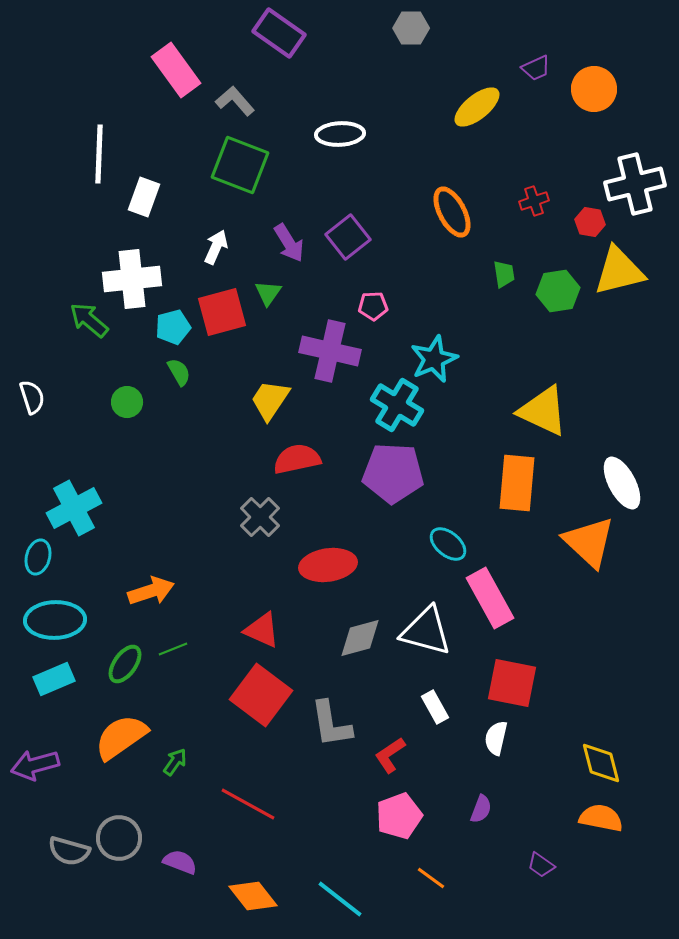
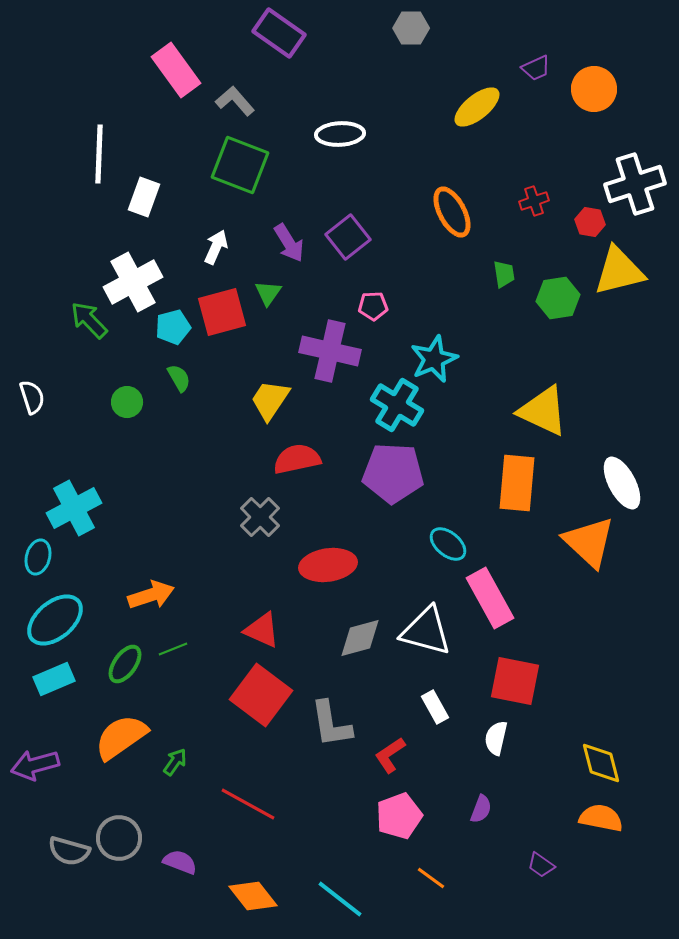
white cross at (635, 184): rotated 4 degrees counterclockwise
white cross at (132, 279): moved 1 px right, 3 px down; rotated 22 degrees counterclockwise
green hexagon at (558, 291): moved 7 px down
green arrow at (89, 320): rotated 6 degrees clockwise
green semicircle at (179, 372): moved 6 px down
orange arrow at (151, 591): moved 4 px down
cyan ellipse at (55, 620): rotated 38 degrees counterclockwise
red square at (512, 683): moved 3 px right, 2 px up
